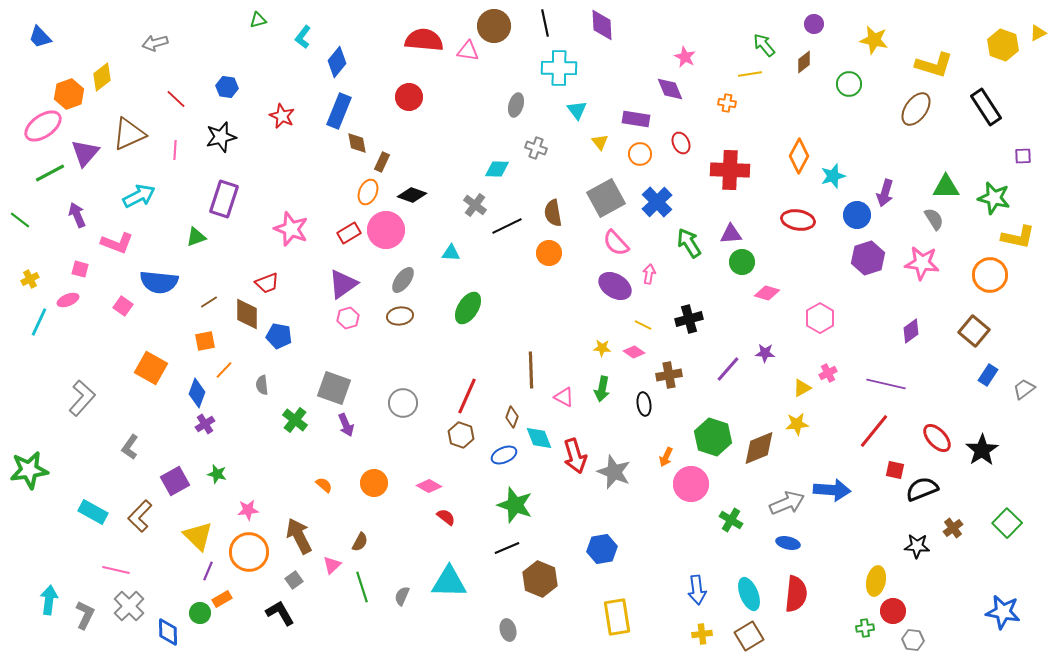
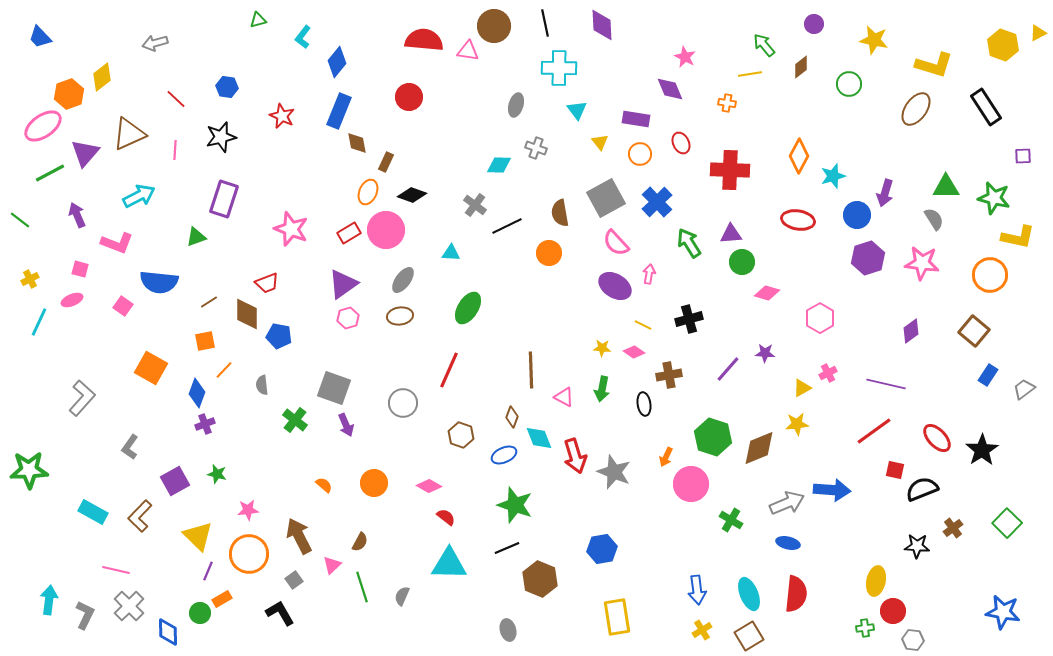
brown diamond at (804, 62): moved 3 px left, 5 px down
brown rectangle at (382, 162): moved 4 px right
cyan diamond at (497, 169): moved 2 px right, 4 px up
brown semicircle at (553, 213): moved 7 px right
pink ellipse at (68, 300): moved 4 px right
red line at (467, 396): moved 18 px left, 26 px up
purple cross at (205, 424): rotated 12 degrees clockwise
red line at (874, 431): rotated 15 degrees clockwise
green star at (29, 470): rotated 6 degrees clockwise
orange circle at (249, 552): moved 2 px down
cyan triangle at (449, 582): moved 18 px up
yellow cross at (702, 634): moved 4 px up; rotated 24 degrees counterclockwise
